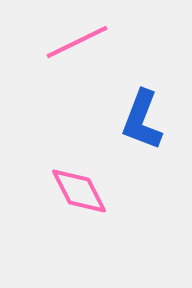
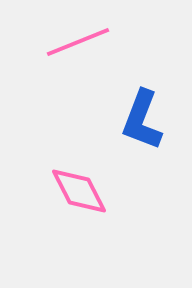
pink line: moved 1 px right; rotated 4 degrees clockwise
